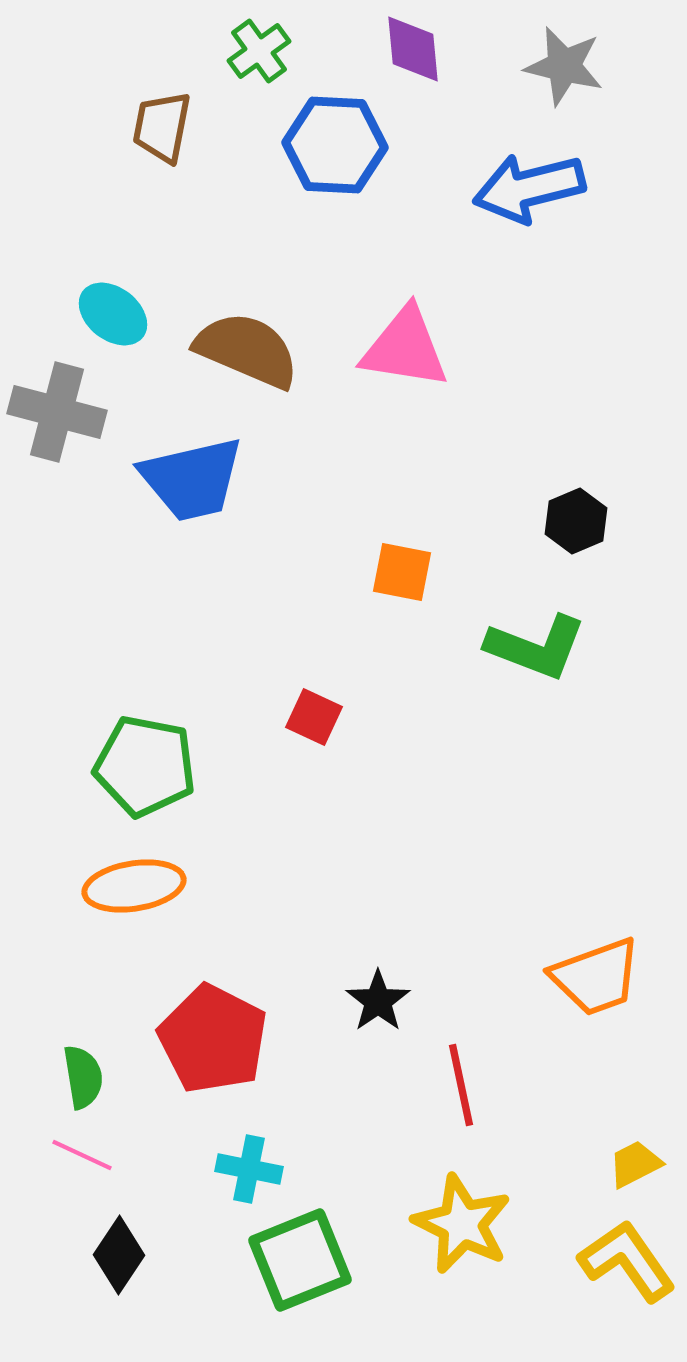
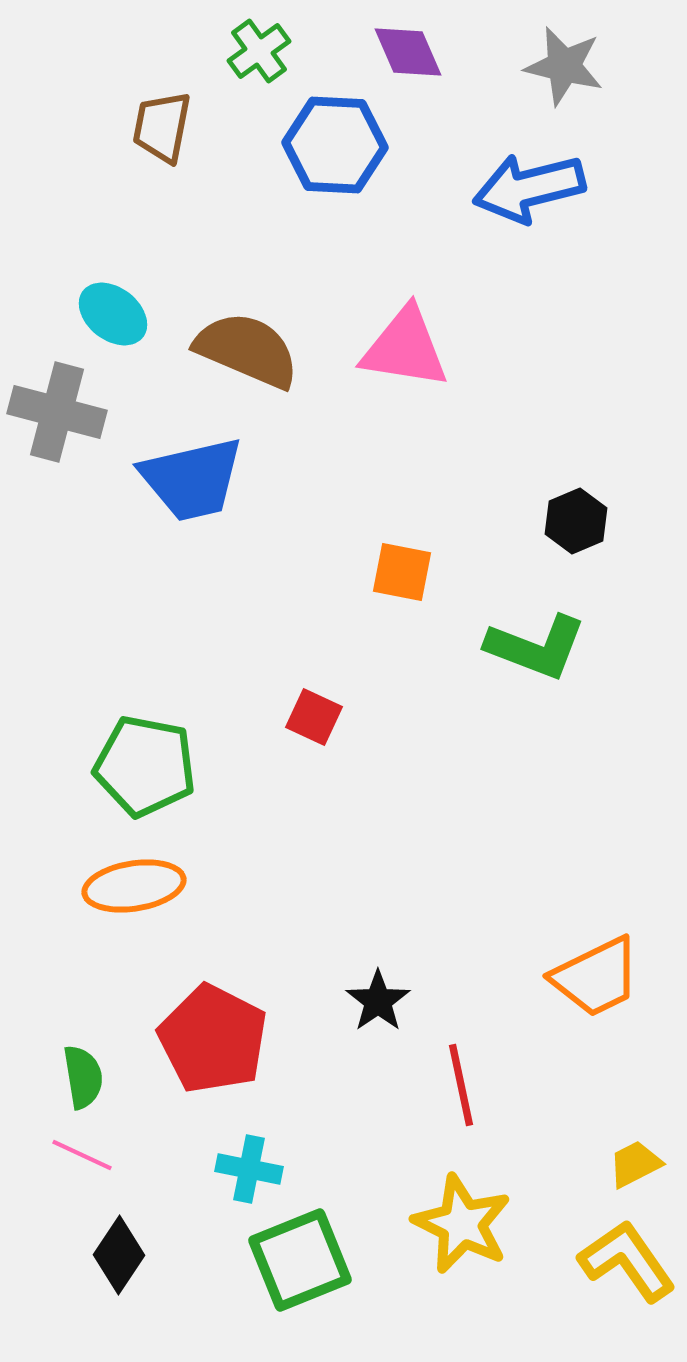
purple diamond: moved 5 px left, 3 px down; rotated 18 degrees counterclockwise
orange trapezoid: rotated 6 degrees counterclockwise
